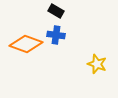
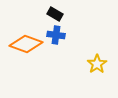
black rectangle: moved 1 px left, 3 px down
yellow star: rotated 18 degrees clockwise
